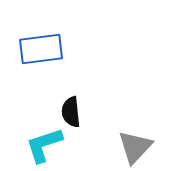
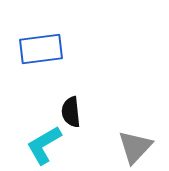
cyan L-shape: rotated 12 degrees counterclockwise
